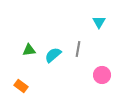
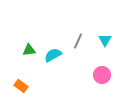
cyan triangle: moved 6 px right, 18 px down
gray line: moved 8 px up; rotated 14 degrees clockwise
cyan semicircle: rotated 12 degrees clockwise
